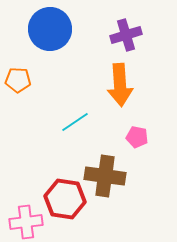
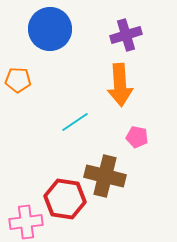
brown cross: rotated 6 degrees clockwise
